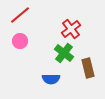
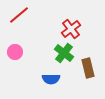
red line: moved 1 px left
pink circle: moved 5 px left, 11 px down
